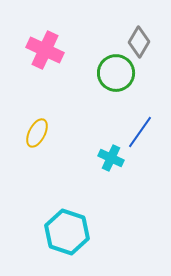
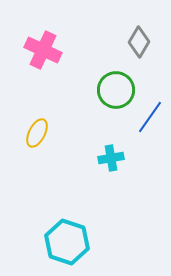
pink cross: moved 2 px left
green circle: moved 17 px down
blue line: moved 10 px right, 15 px up
cyan cross: rotated 35 degrees counterclockwise
cyan hexagon: moved 10 px down
